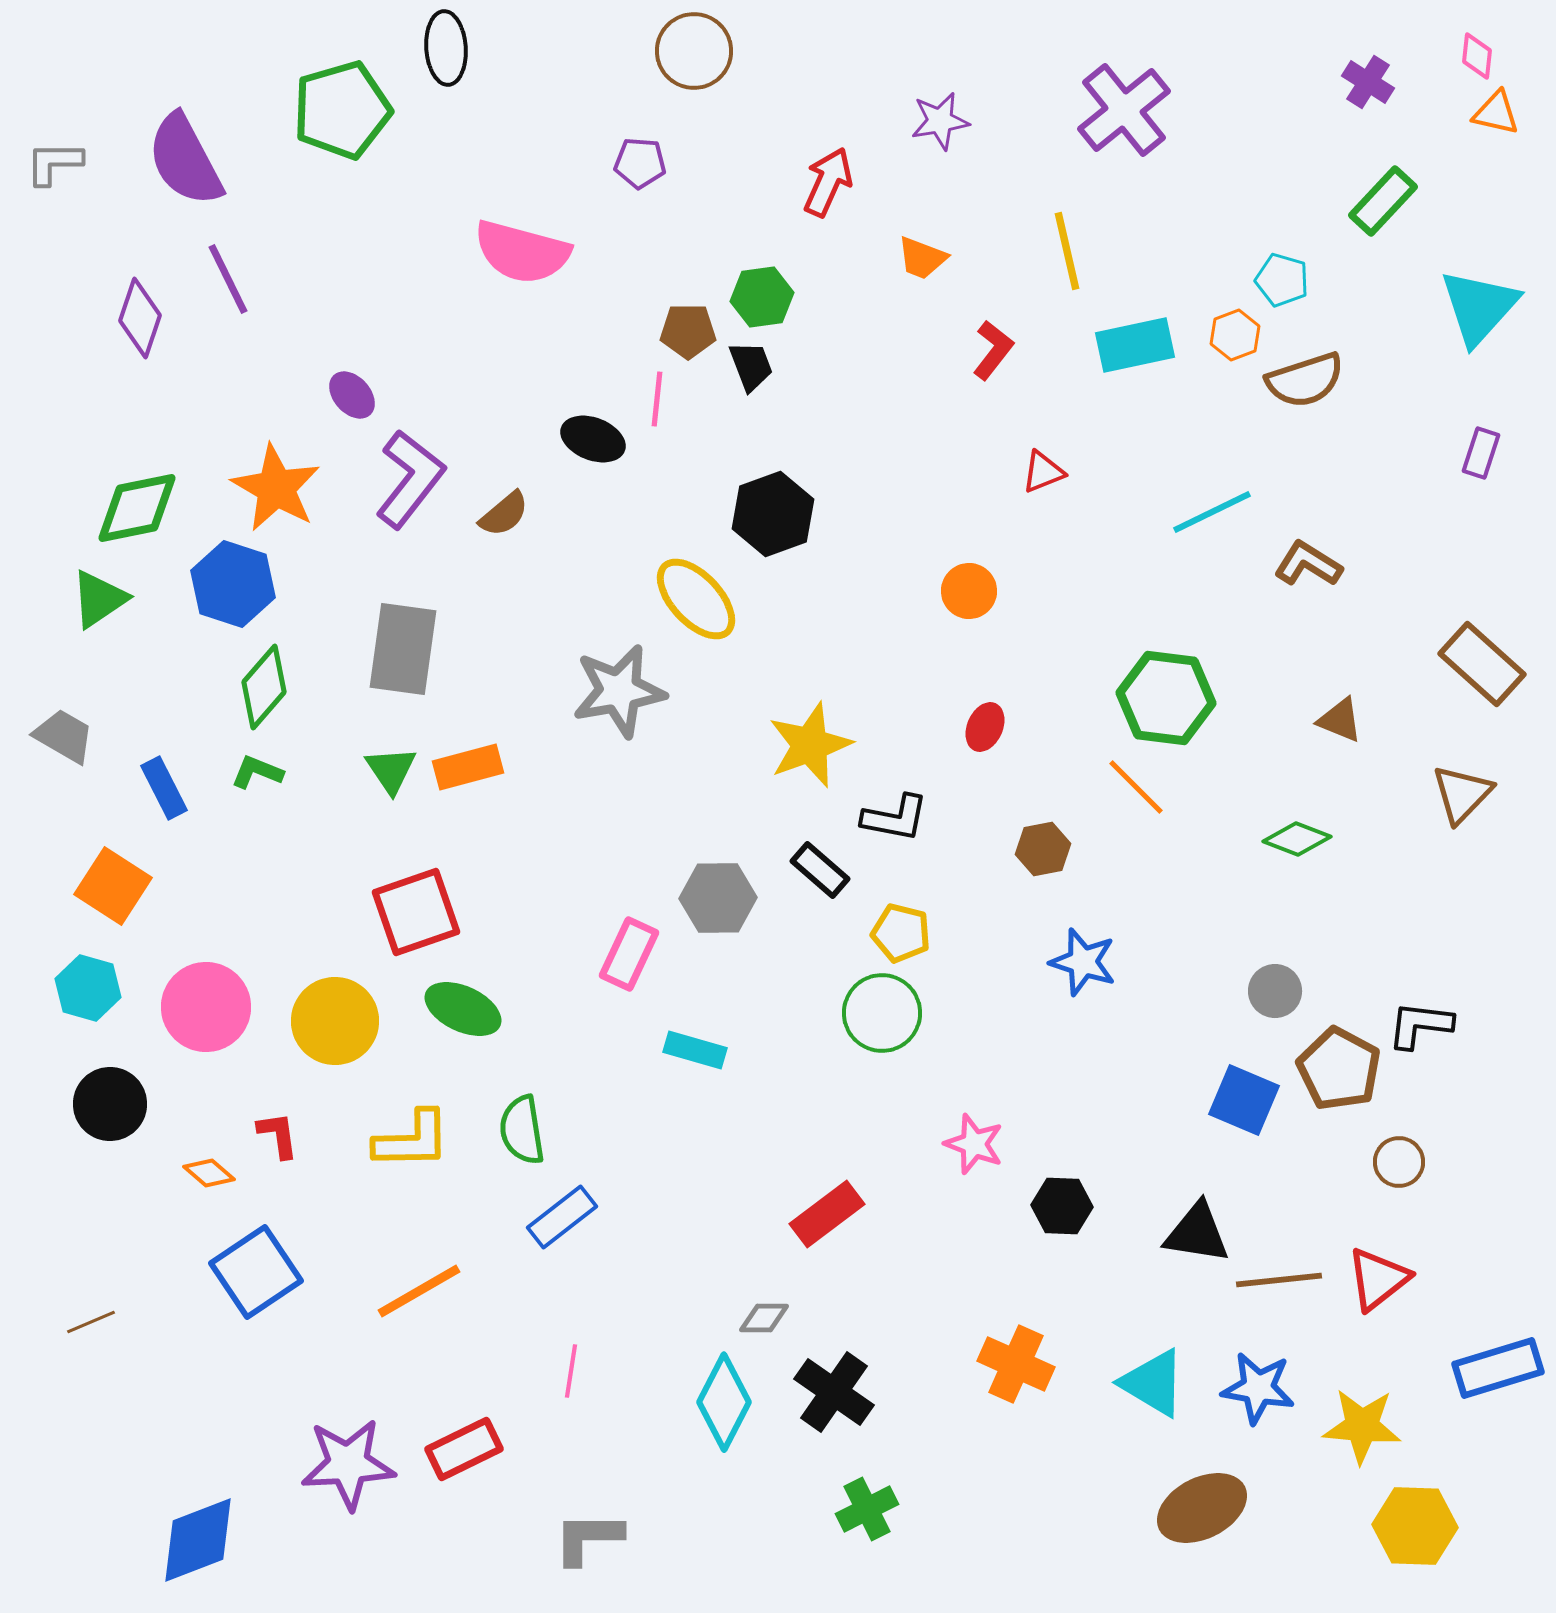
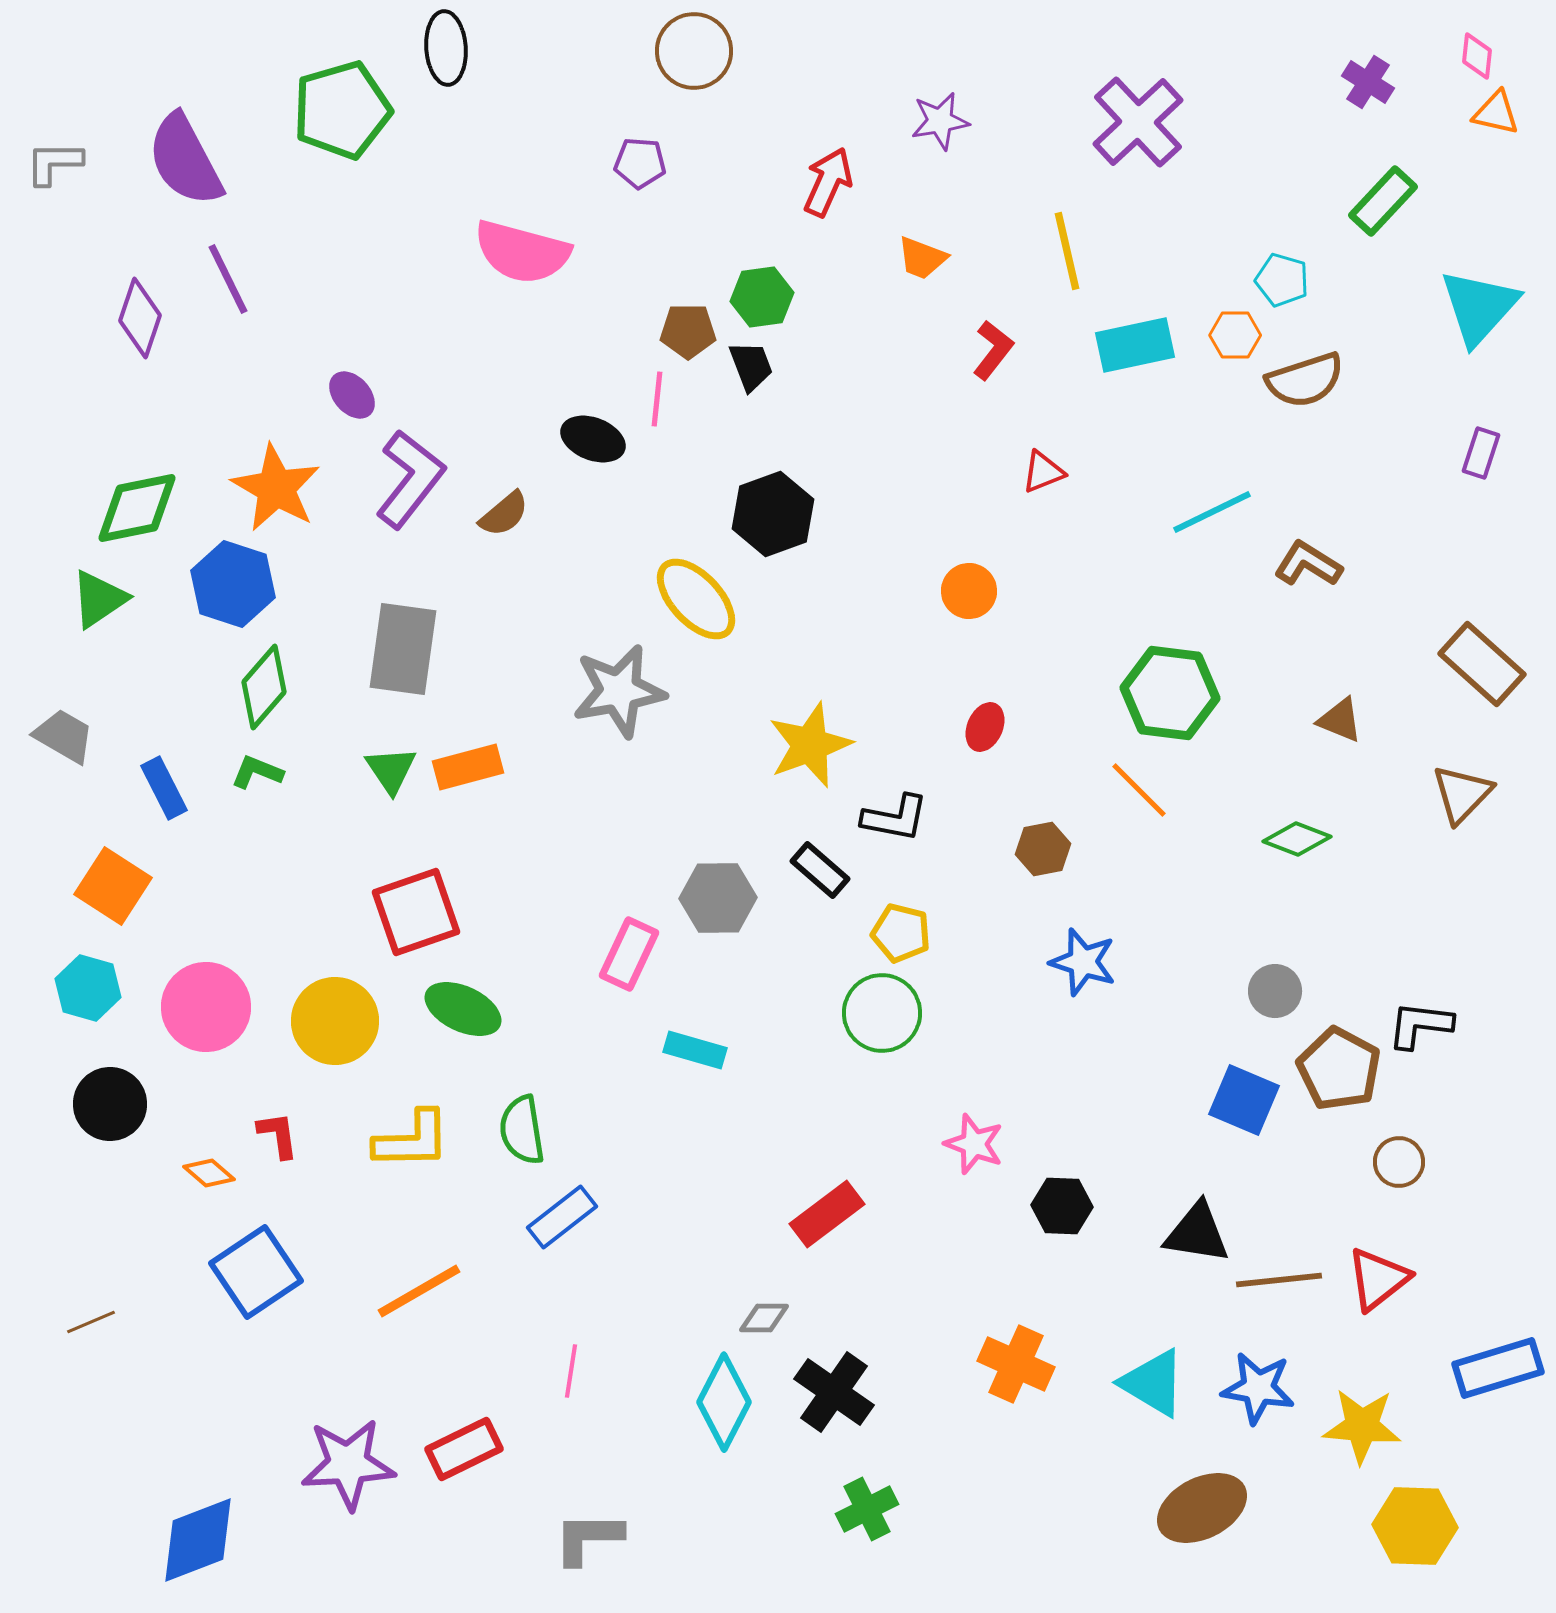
purple cross at (1124, 110): moved 14 px right, 12 px down; rotated 4 degrees counterclockwise
orange hexagon at (1235, 335): rotated 21 degrees clockwise
green hexagon at (1166, 698): moved 4 px right, 5 px up
orange line at (1136, 787): moved 3 px right, 3 px down
